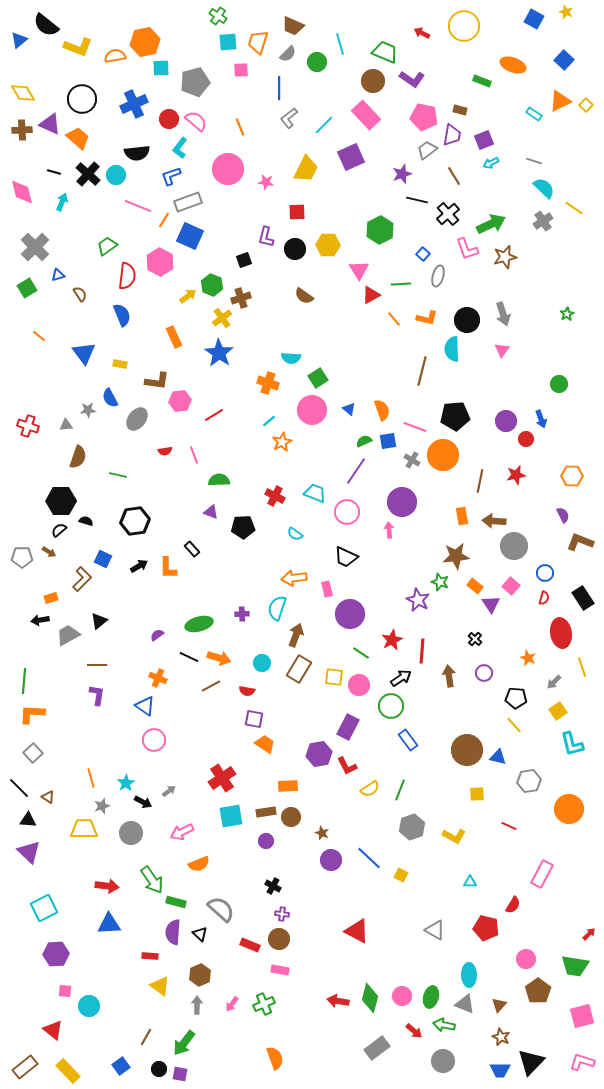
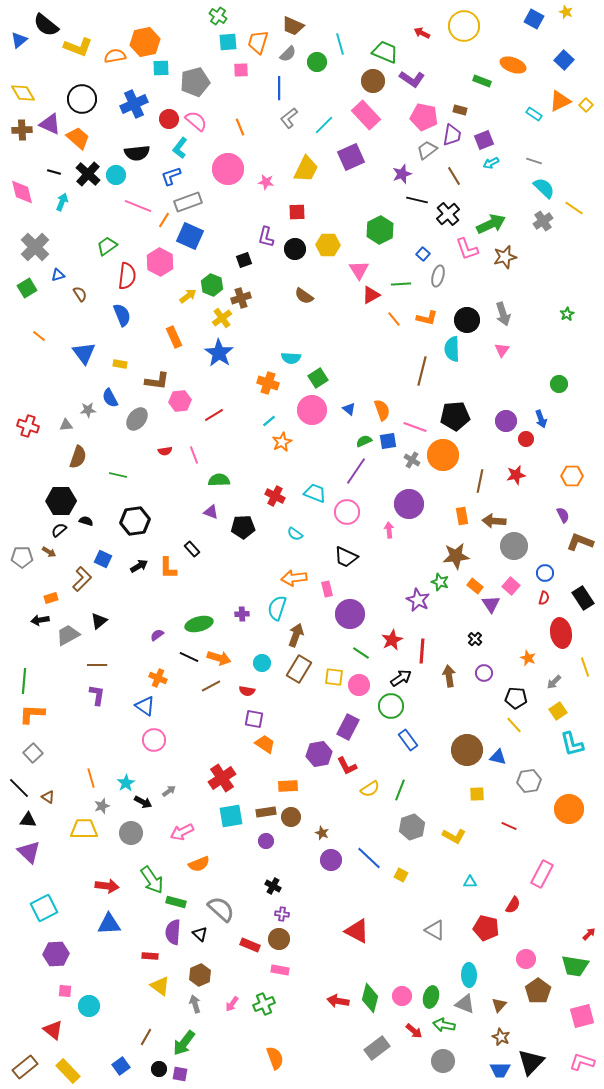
purple circle at (402, 502): moved 7 px right, 2 px down
yellow line at (582, 667): moved 3 px right
gray arrow at (197, 1005): moved 2 px left, 1 px up; rotated 18 degrees counterclockwise
